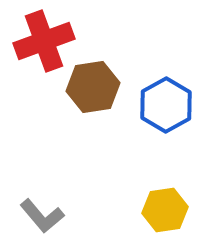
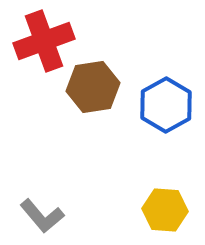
yellow hexagon: rotated 12 degrees clockwise
